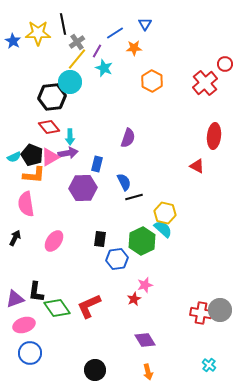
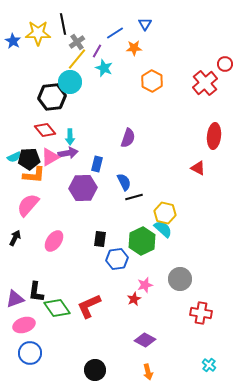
red diamond at (49, 127): moved 4 px left, 3 px down
black pentagon at (32, 155): moved 3 px left, 4 px down; rotated 25 degrees counterclockwise
red triangle at (197, 166): moved 1 px right, 2 px down
pink semicircle at (26, 204): moved 2 px right, 1 px down; rotated 50 degrees clockwise
gray circle at (220, 310): moved 40 px left, 31 px up
purple diamond at (145, 340): rotated 30 degrees counterclockwise
